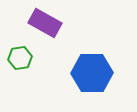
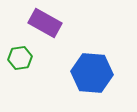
blue hexagon: rotated 6 degrees clockwise
